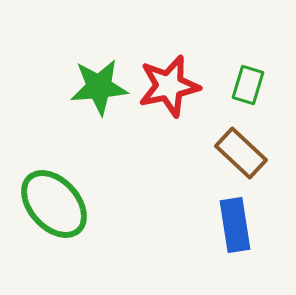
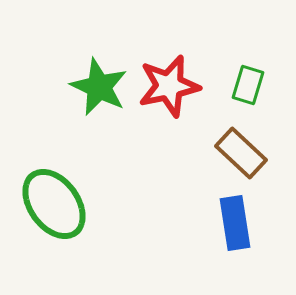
green star: rotated 30 degrees clockwise
green ellipse: rotated 6 degrees clockwise
blue rectangle: moved 2 px up
